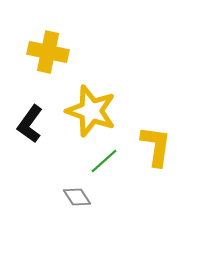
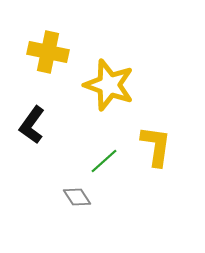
yellow star: moved 18 px right, 26 px up
black L-shape: moved 2 px right, 1 px down
